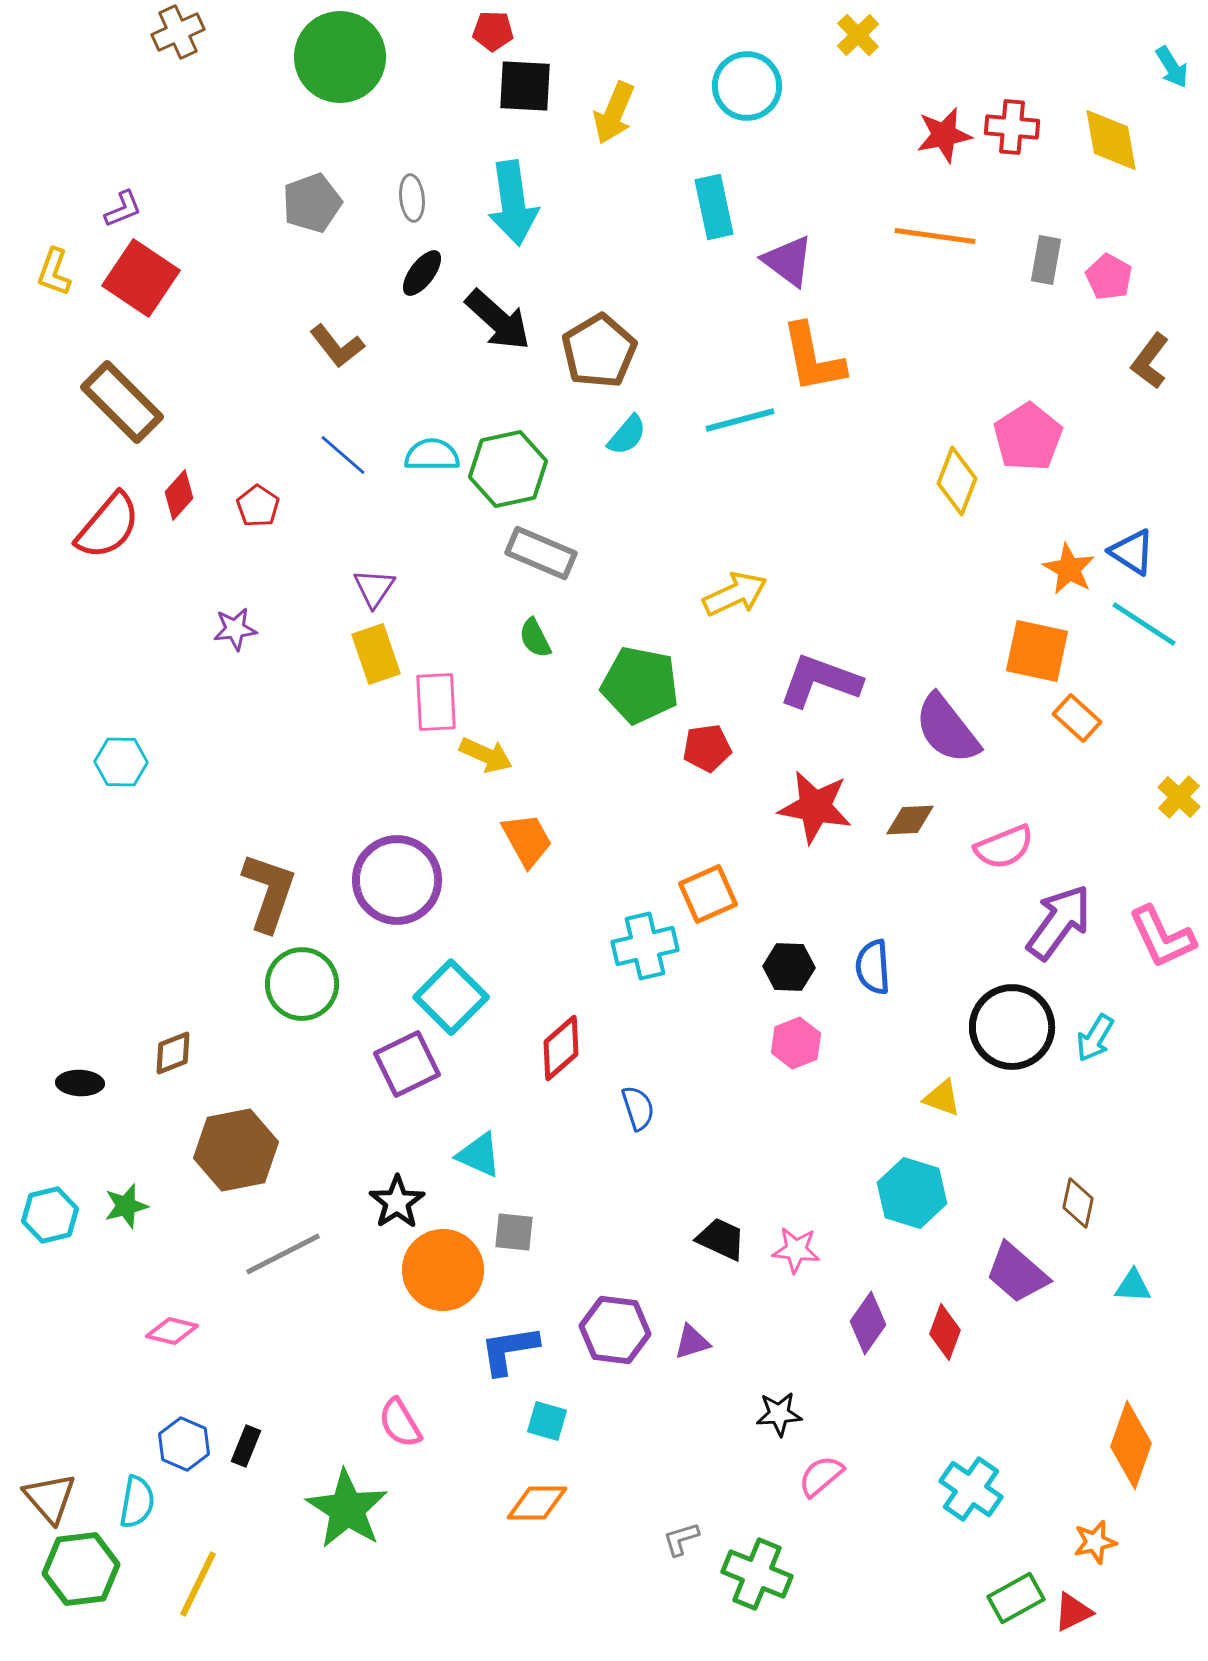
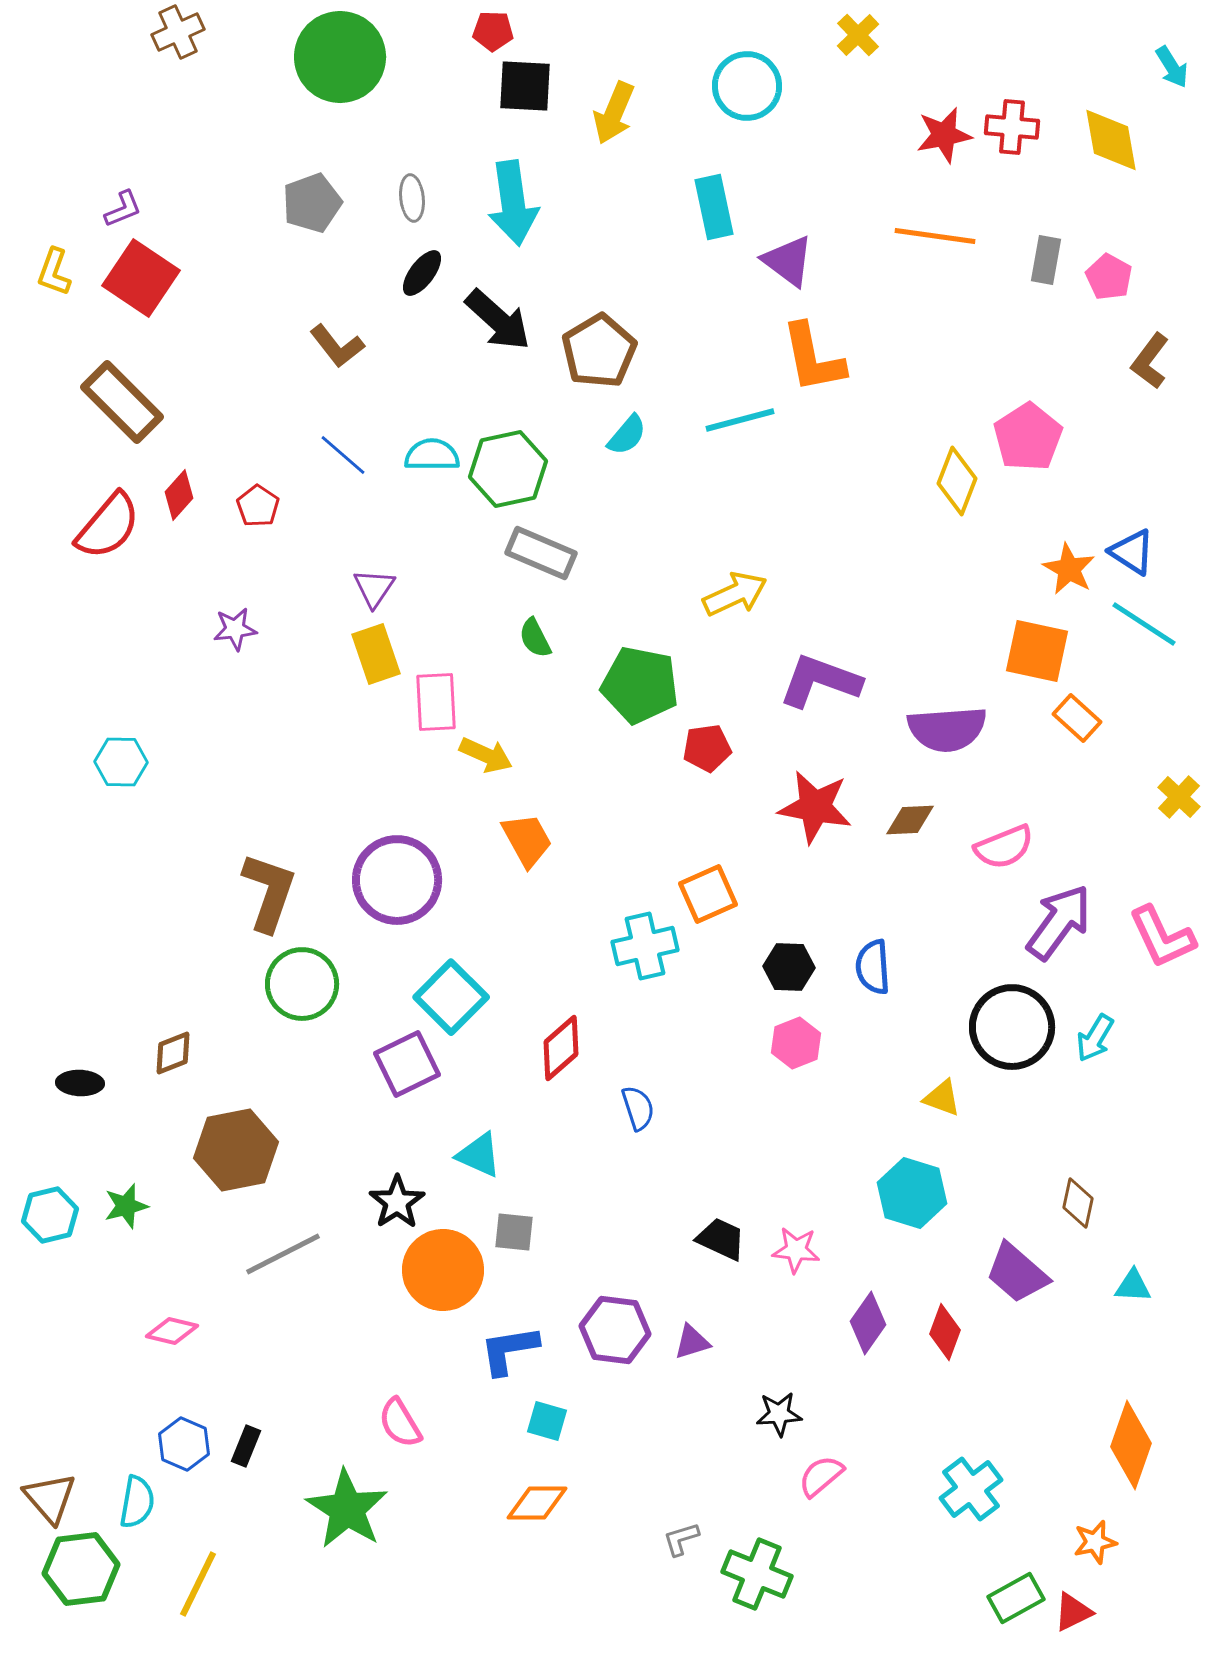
purple semicircle at (947, 729): rotated 56 degrees counterclockwise
cyan cross at (971, 1489): rotated 18 degrees clockwise
